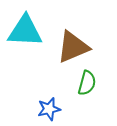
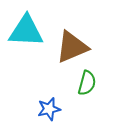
cyan triangle: moved 1 px right
brown triangle: moved 1 px left
